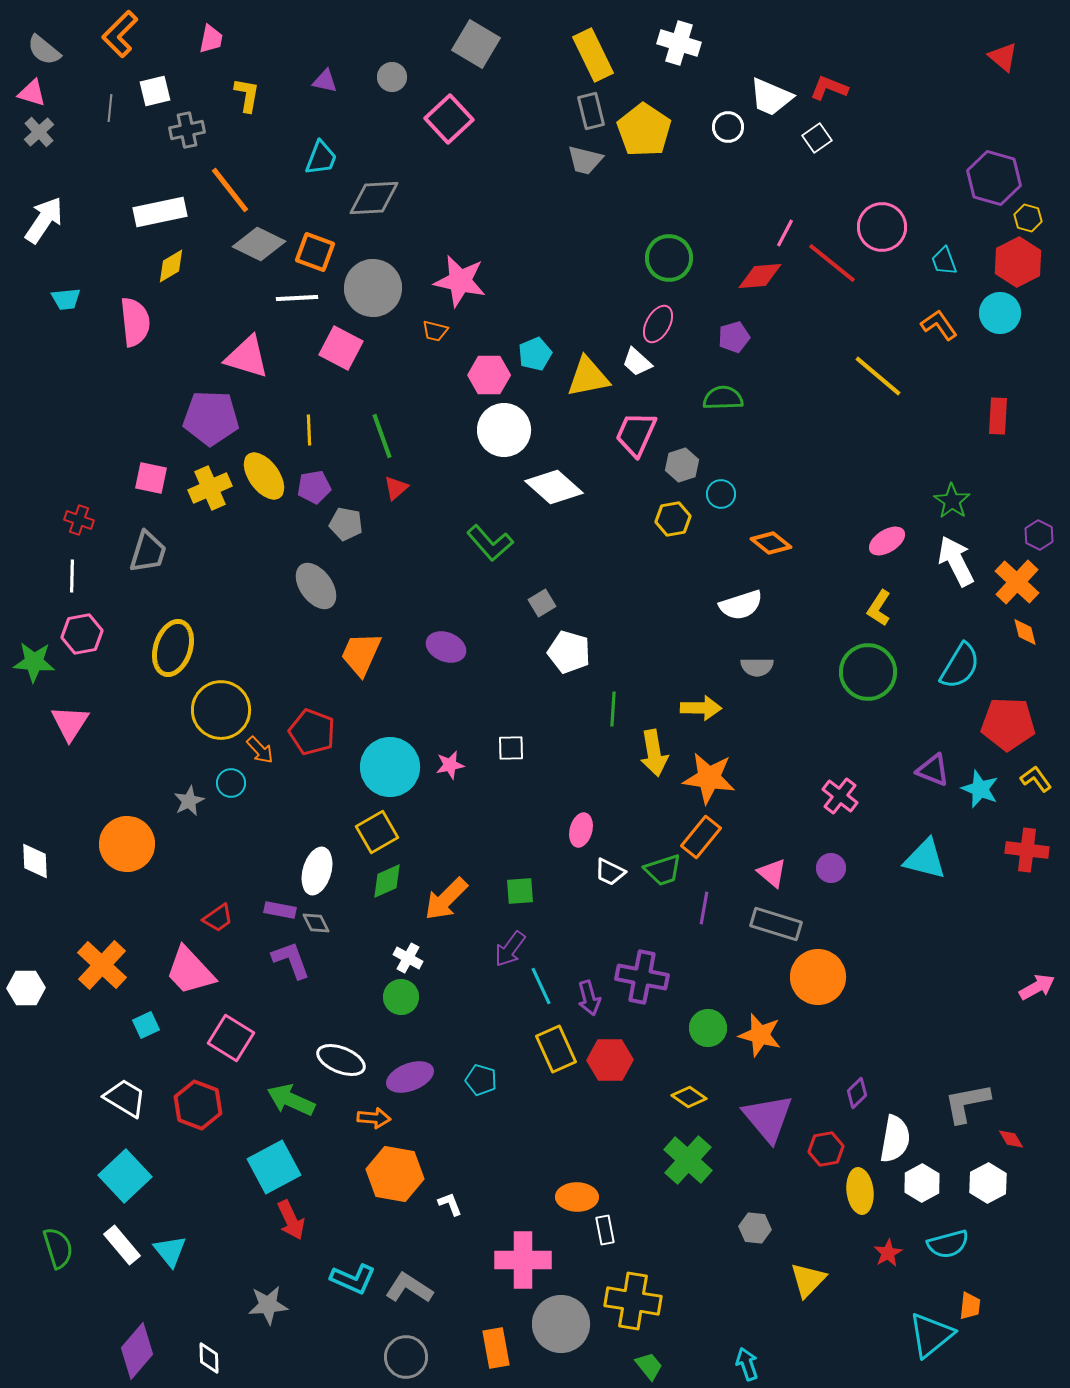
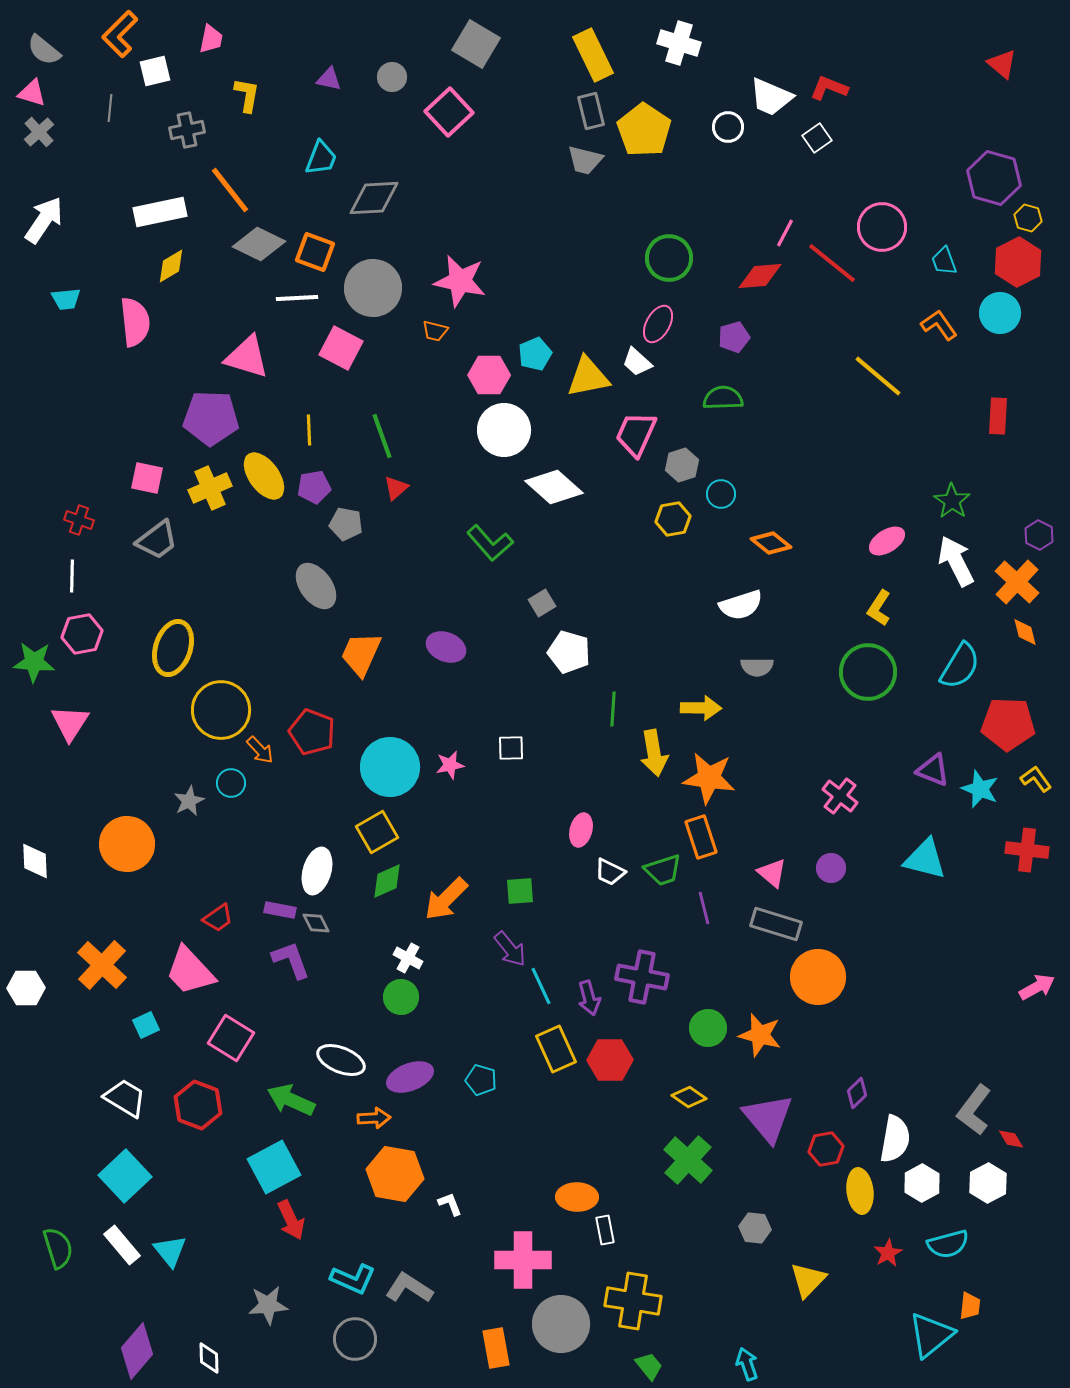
red triangle at (1003, 57): moved 1 px left, 7 px down
purple triangle at (325, 81): moved 4 px right, 2 px up
white square at (155, 91): moved 20 px up
pink square at (449, 119): moved 7 px up
pink square at (151, 478): moved 4 px left
gray trapezoid at (148, 552): moved 9 px right, 12 px up; rotated 36 degrees clockwise
orange rectangle at (701, 837): rotated 57 degrees counterclockwise
purple line at (704, 908): rotated 24 degrees counterclockwise
purple arrow at (510, 949): rotated 75 degrees counterclockwise
gray L-shape at (967, 1103): moved 7 px right, 7 px down; rotated 42 degrees counterclockwise
orange arrow at (374, 1118): rotated 8 degrees counterclockwise
gray circle at (406, 1357): moved 51 px left, 18 px up
